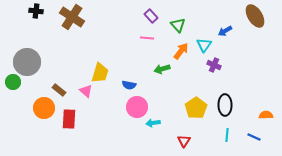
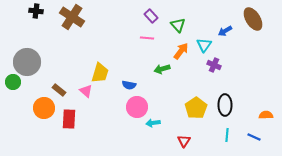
brown ellipse: moved 2 px left, 3 px down
